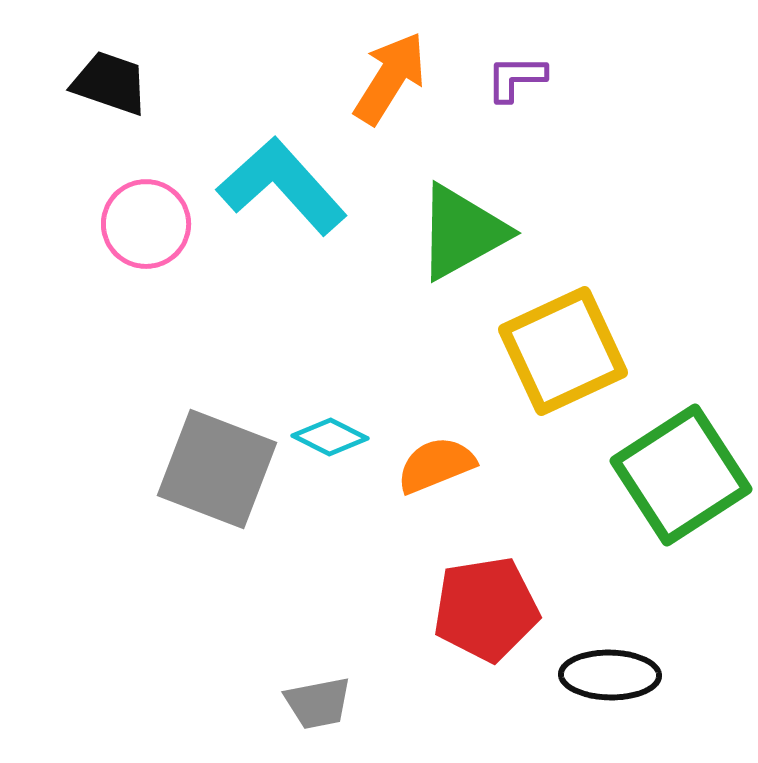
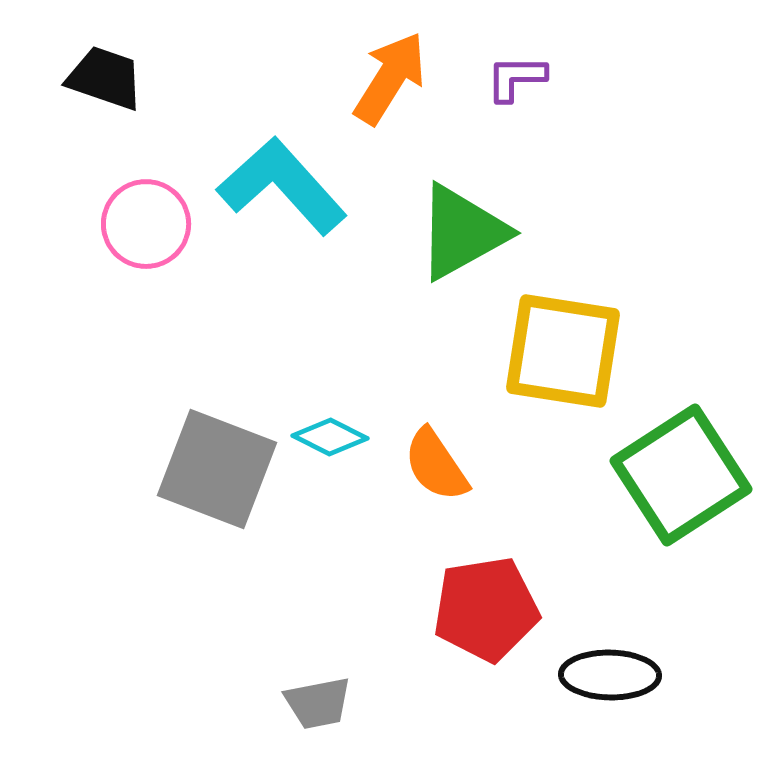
black trapezoid: moved 5 px left, 5 px up
yellow square: rotated 34 degrees clockwise
orange semicircle: rotated 102 degrees counterclockwise
